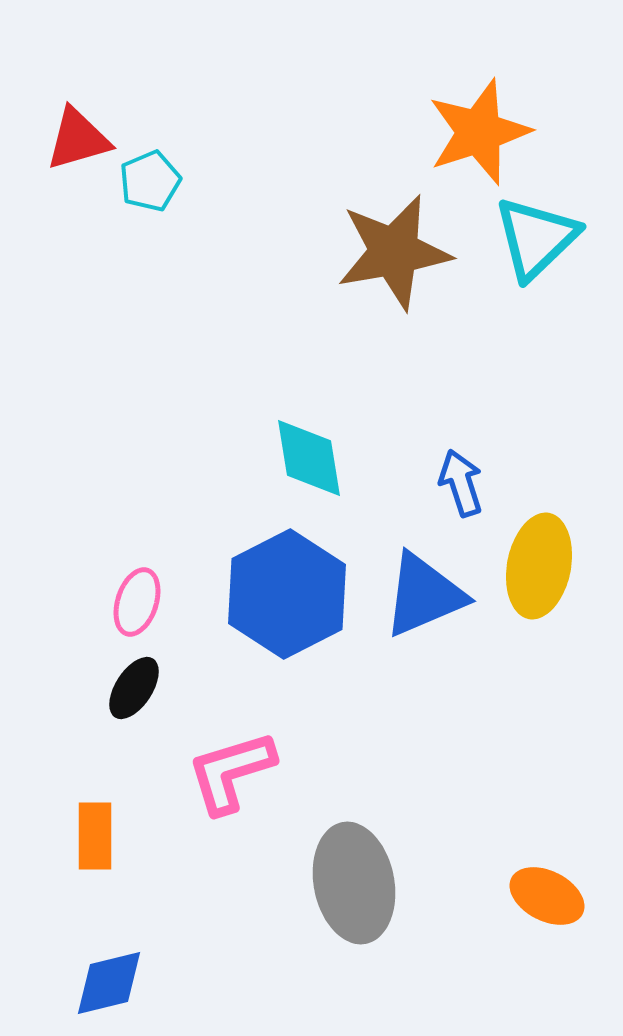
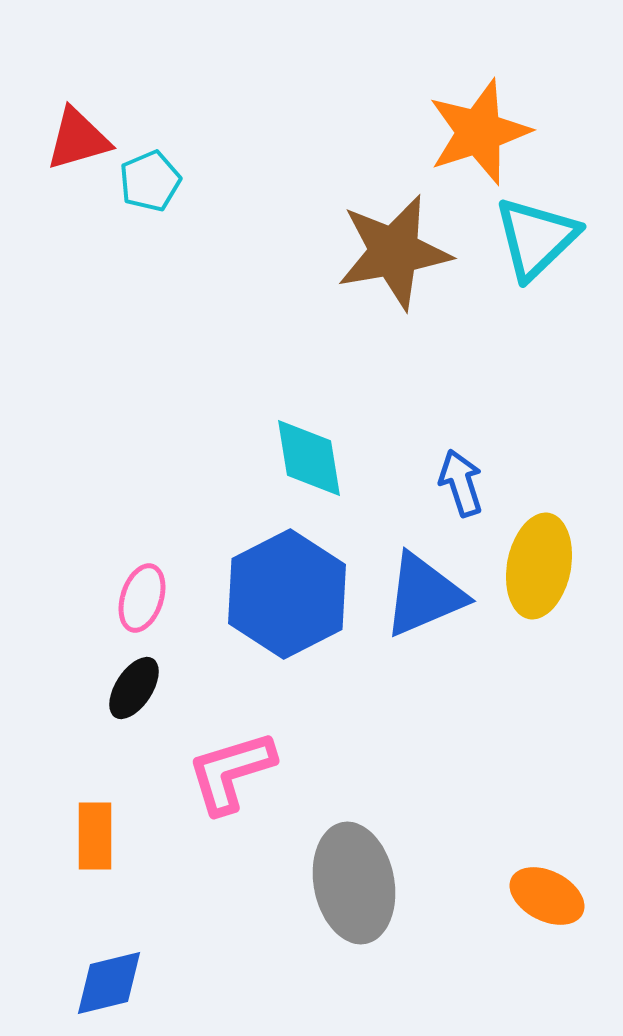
pink ellipse: moved 5 px right, 4 px up
